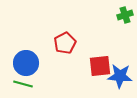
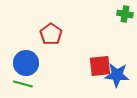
green cross: moved 1 px up; rotated 28 degrees clockwise
red pentagon: moved 14 px left, 9 px up; rotated 10 degrees counterclockwise
blue star: moved 3 px left, 1 px up
